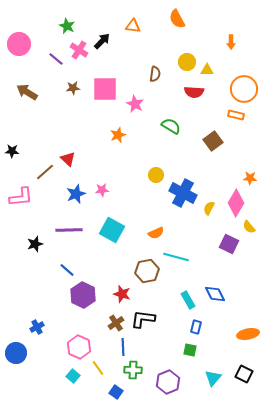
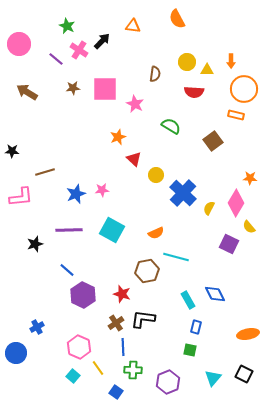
orange arrow at (231, 42): moved 19 px down
orange star at (118, 135): moved 2 px down
red triangle at (68, 159): moved 66 px right
brown line at (45, 172): rotated 24 degrees clockwise
blue cross at (183, 193): rotated 16 degrees clockwise
